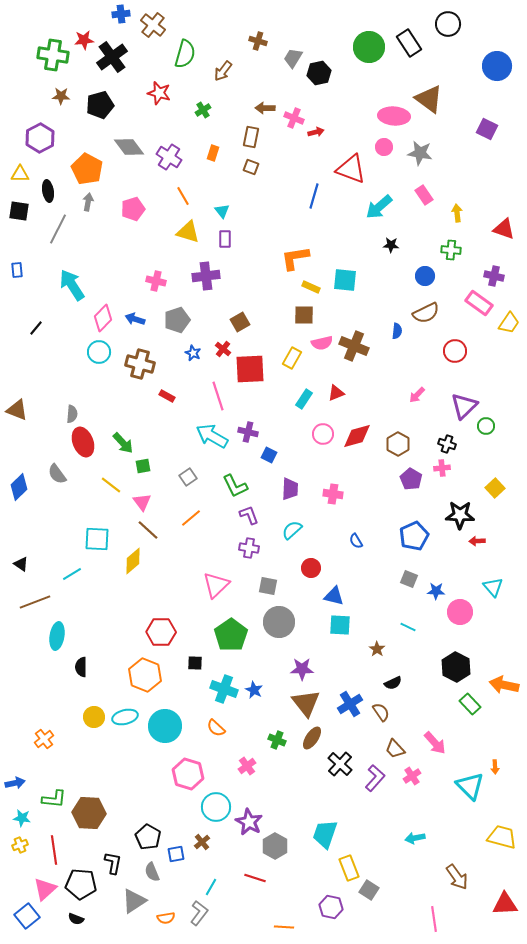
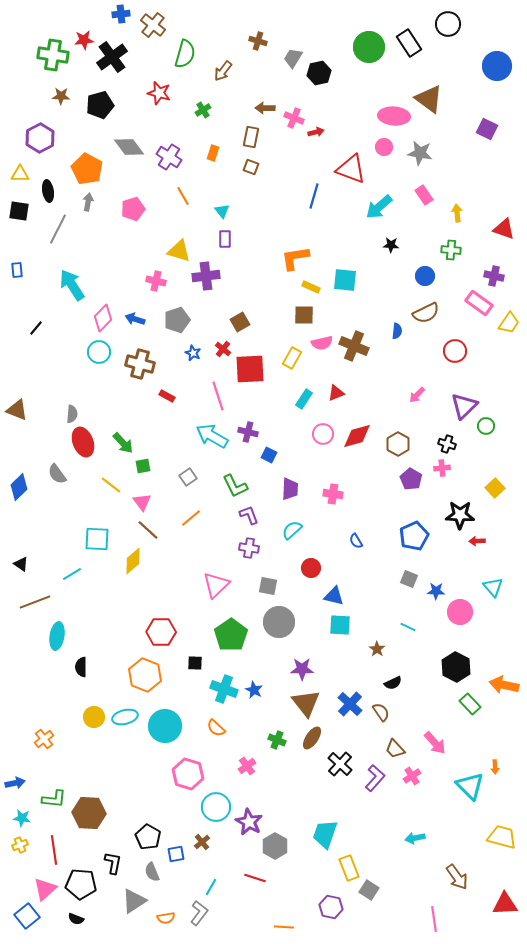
yellow triangle at (188, 232): moved 9 px left, 19 px down
blue cross at (350, 704): rotated 15 degrees counterclockwise
